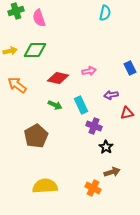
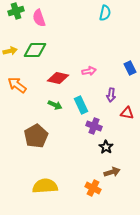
purple arrow: rotated 72 degrees counterclockwise
red triangle: rotated 24 degrees clockwise
